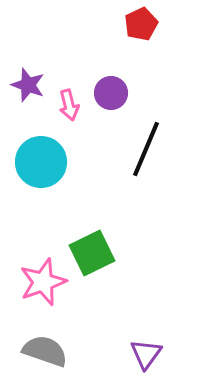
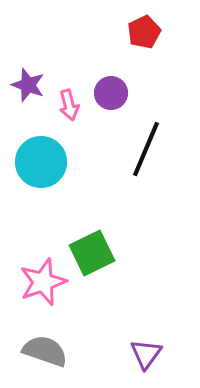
red pentagon: moved 3 px right, 8 px down
